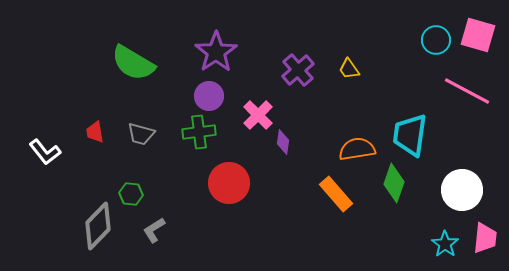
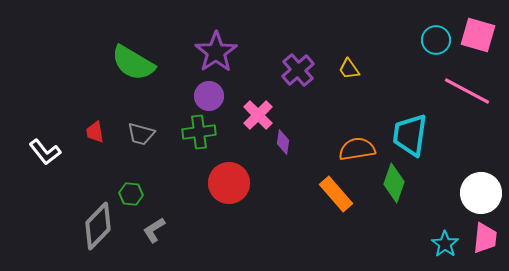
white circle: moved 19 px right, 3 px down
